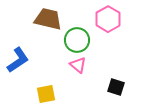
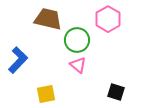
blue L-shape: rotated 12 degrees counterclockwise
black square: moved 5 px down
